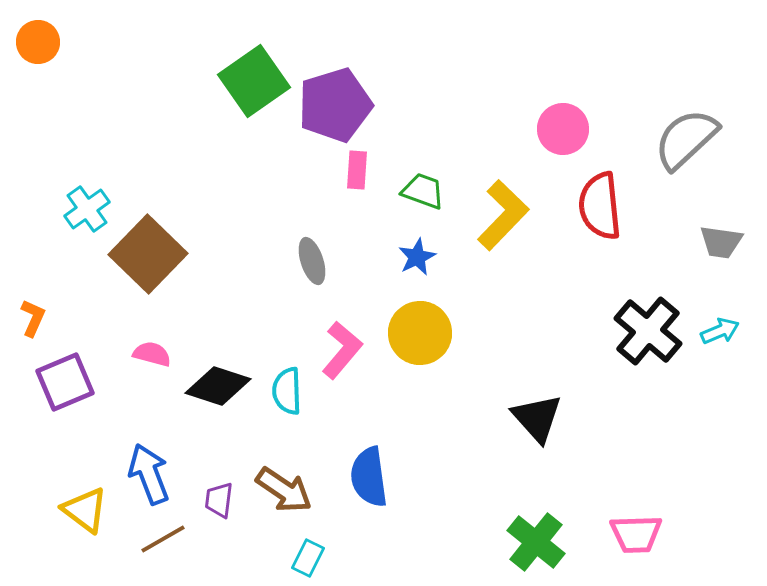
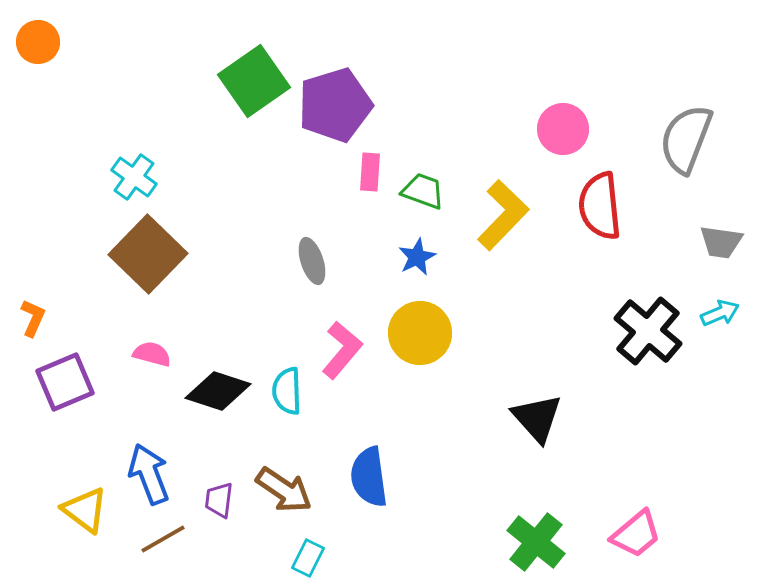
gray semicircle: rotated 26 degrees counterclockwise
pink rectangle: moved 13 px right, 2 px down
cyan cross: moved 47 px right, 32 px up; rotated 18 degrees counterclockwise
cyan arrow: moved 18 px up
black diamond: moved 5 px down
pink trapezoid: rotated 38 degrees counterclockwise
